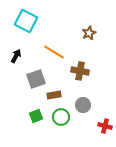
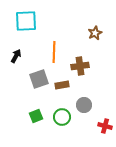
cyan square: rotated 30 degrees counterclockwise
brown star: moved 6 px right
orange line: rotated 60 degrees clockwise
brown cross: moved 5 px up; rotated 18 degrees counterclockwise
gray square: moved 3 px right
brown rectangle: moved 8 px right, 10 px up
gray circle: moved 1 px right
green circle: moved 1 px right
